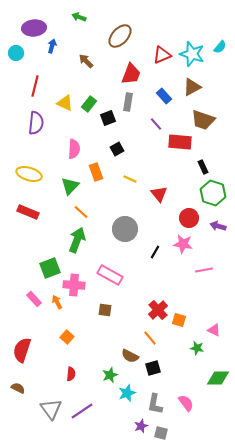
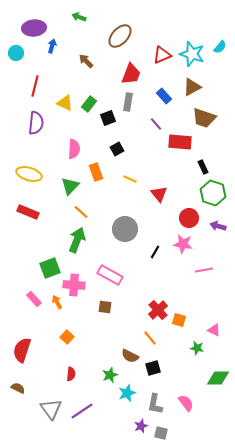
brown trapezoid at (203, 120): moved 1 px right, 2 px up
brown square at (105, 310): moved 3 px up
